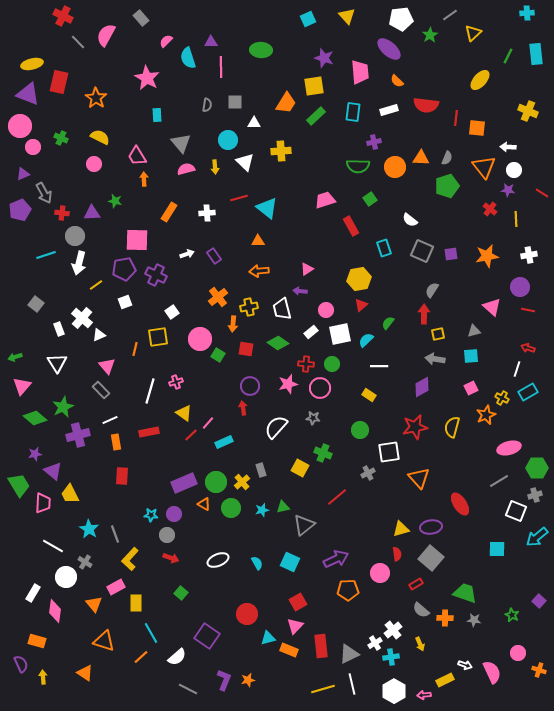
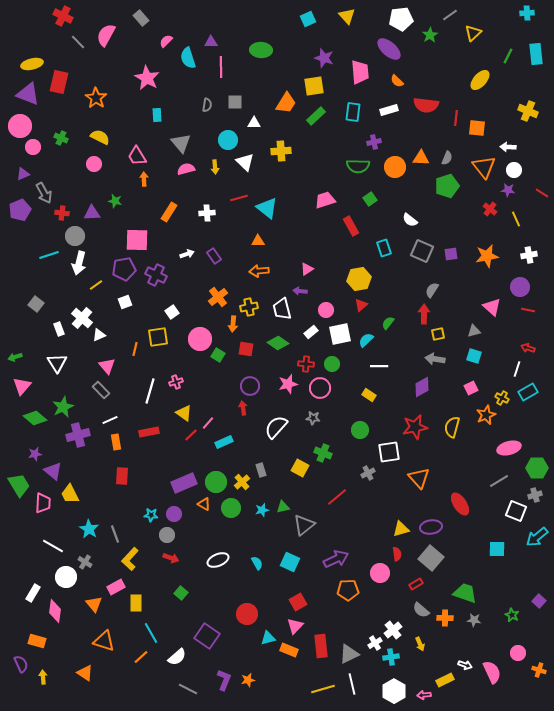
yellow line at (516, 219): rotated 21 degrees counterclockwise
cyan line at (46, 255): moved 3 px right
cyan square at (471, 356): moved 3 px right; rotated 21 degrees clockwise
